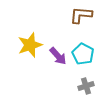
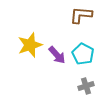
purple arrow: moved 1 px left, 1 px up
